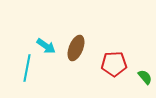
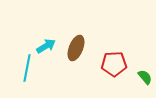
cyan arrow: rotated 66 degrees counterclockwise
